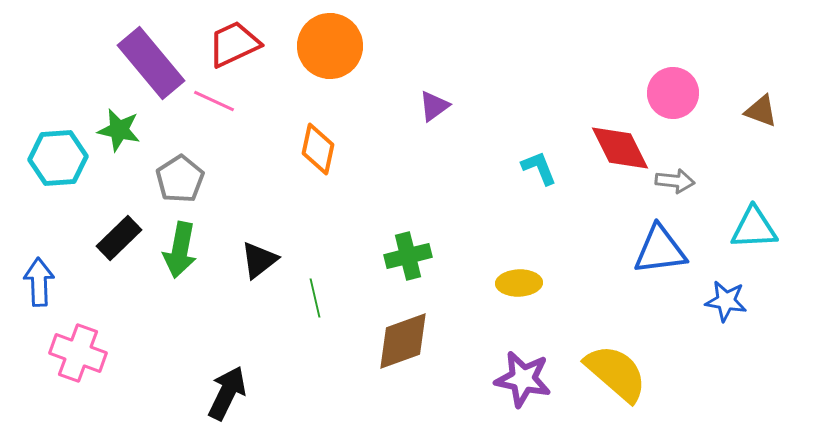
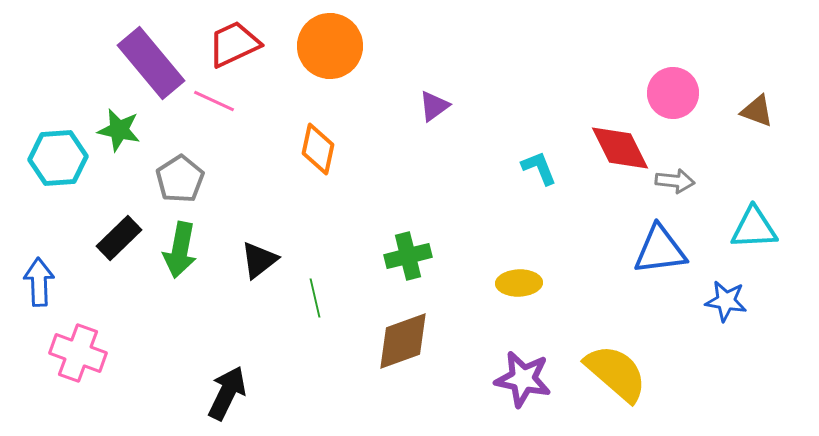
brown triangle: moved 4 px left
